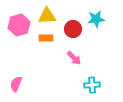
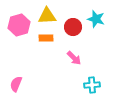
cyan star: rotated 24 degrees clockwise
red circle: moved 2 px up
